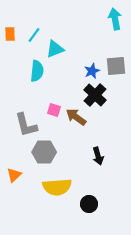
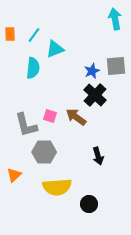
cyan semicircle: moved 4 px left, 3 px up
pink square: moved 4 px left, 6 px down
